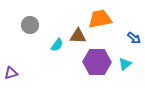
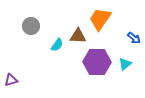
orange trapezoid: rotated 45 degrees counterclockwise
gray circle: moved 1 px right, 1 px down
purple triangle: moved 7 px down
